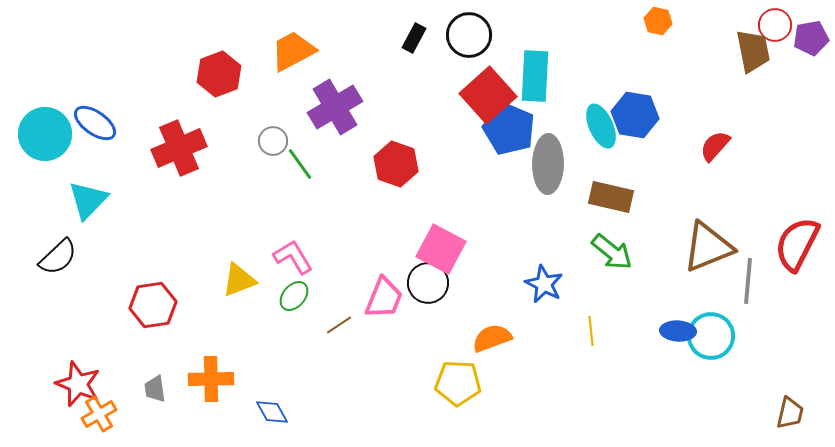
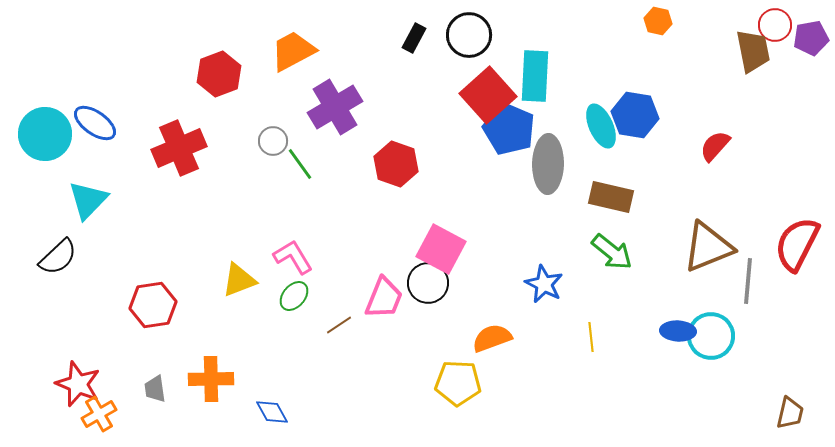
yellow line at (591, 331): moved 6 px down
